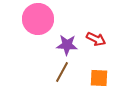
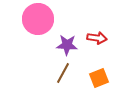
red arrow: moved 1 px right, 1 px up; rotated 18 degrees counterclockwise
brown line: moved 1 px right, 1 px down
orange square: rotated 24 degrees counterclockwise
